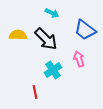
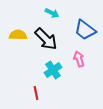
red line: moved 1 px right, 1 px down
